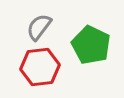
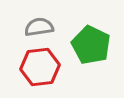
gray semicircle: rotated 44 degrees clockwise
